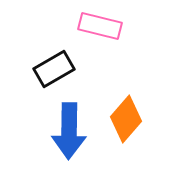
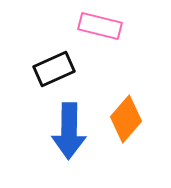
black rectangle: rotated 6 degrees clockwise
